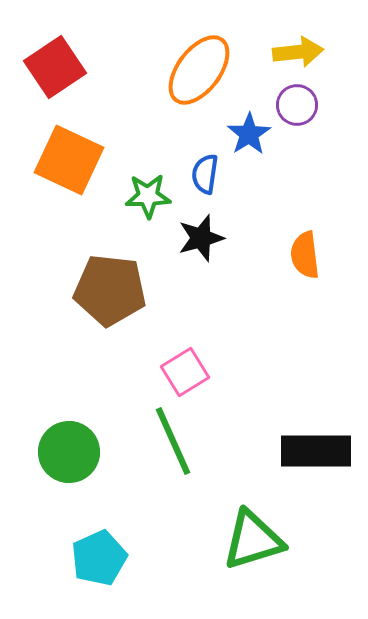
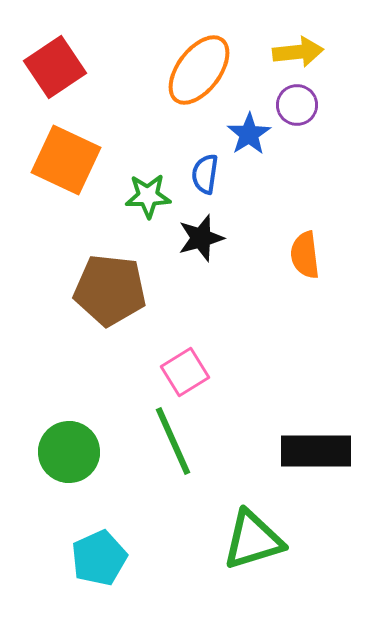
orange square: moved 3 px left
